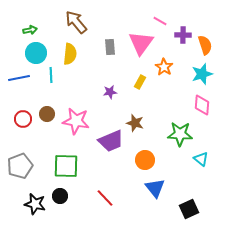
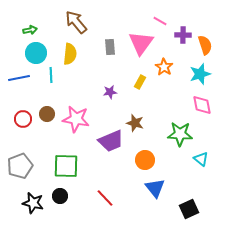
cyan star: moved 2 px left
pink diamond: rotated 15 degrees counterclockwise
pink star: moved 2 px up
black star: moved 2 px left, 1 px up
